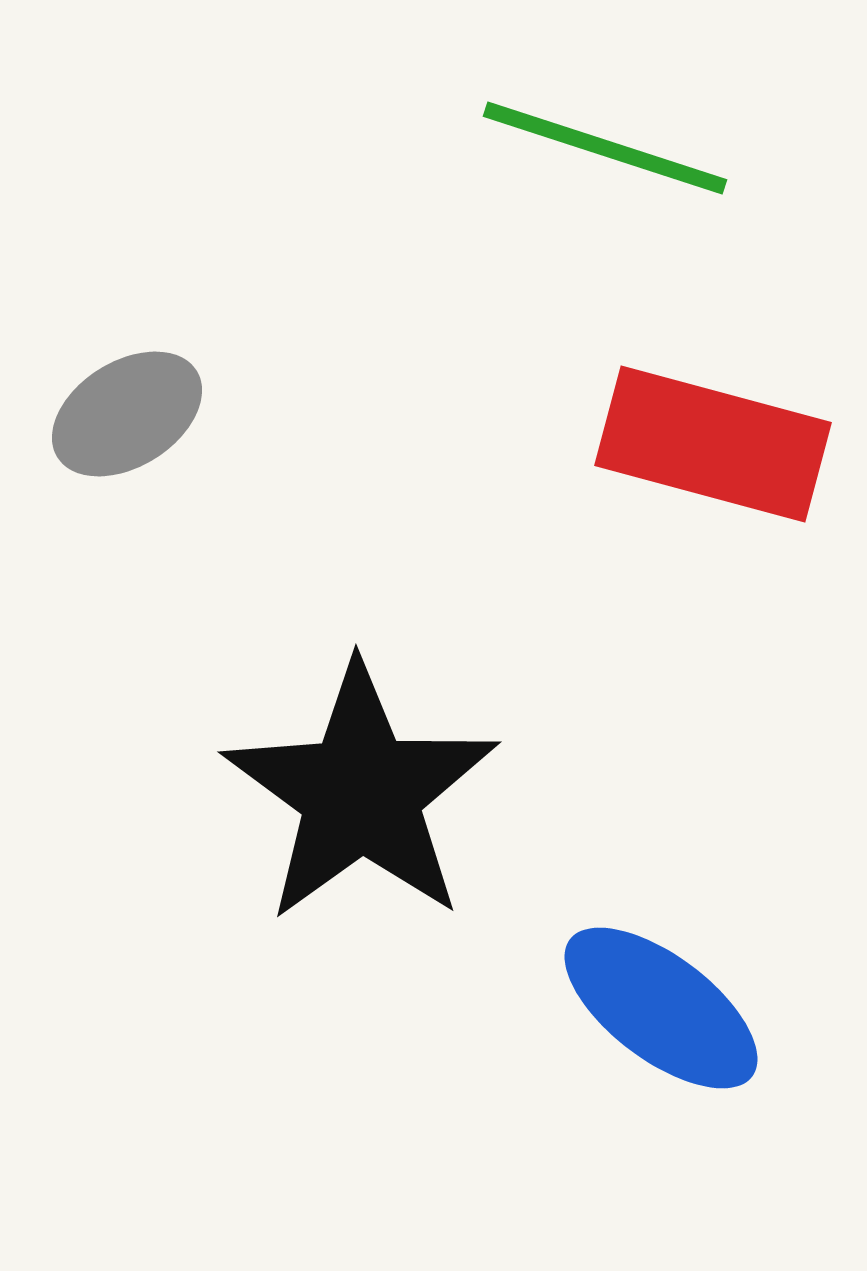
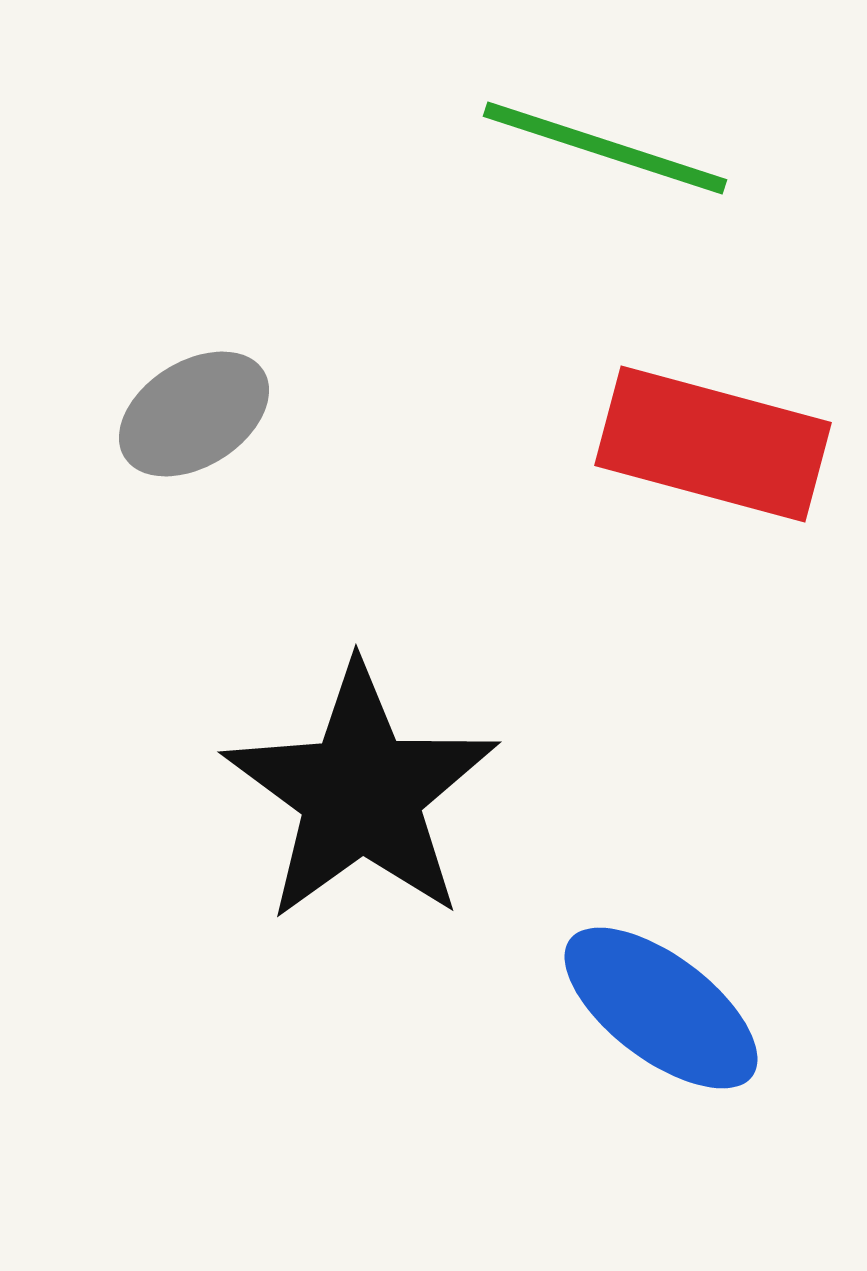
gray ellipse: moved 67 px right
